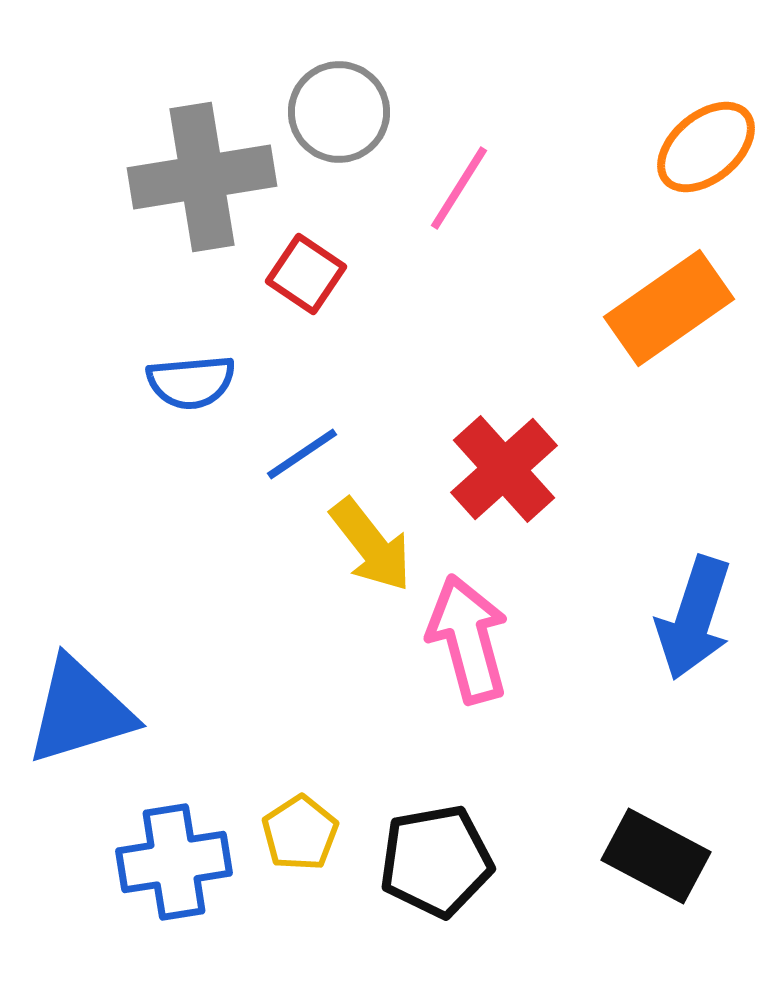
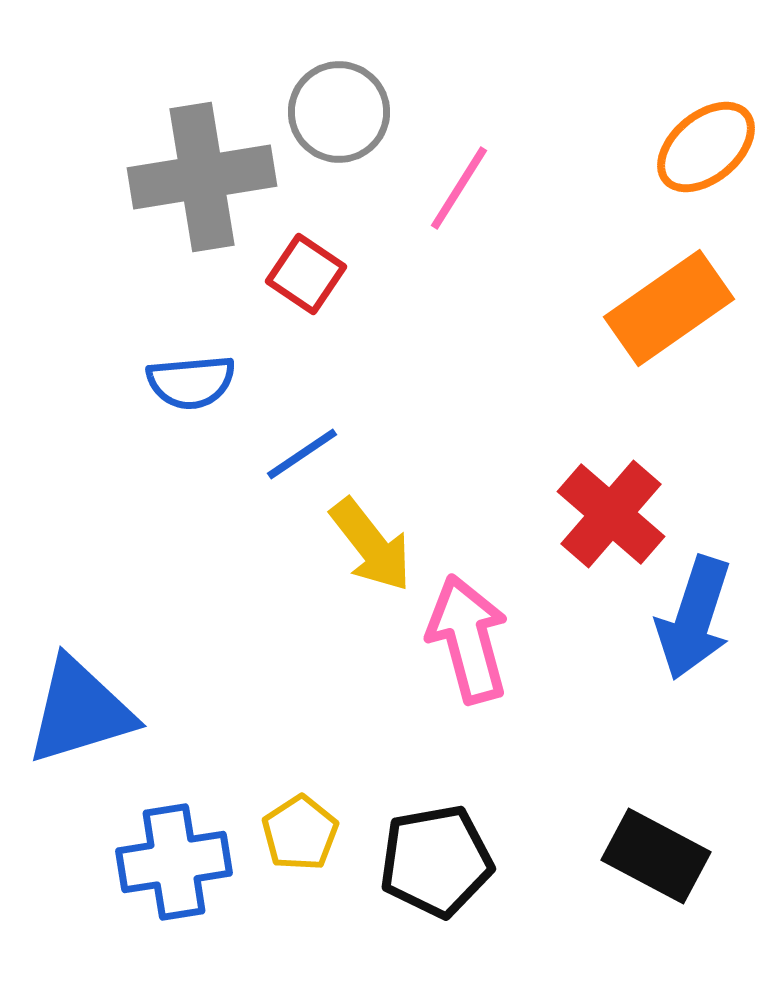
red cross: moved 107 px right, 45 px down; rotated 7 degrees counterclockwise
